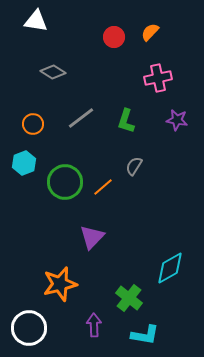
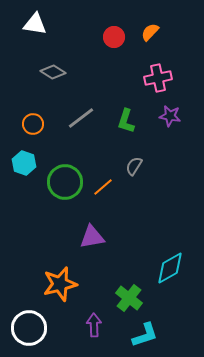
white triangle: moved 1 px left, 3 px down
purple star: moved 7 px left, 4 px up
cyan hexagon: rotated 20 degrees counterclockwise
purple triangle: rotated 36 degrees clockwise
cyan L-shape: rotated 28 degrees counterclockwise
